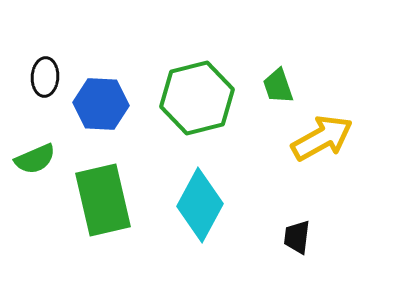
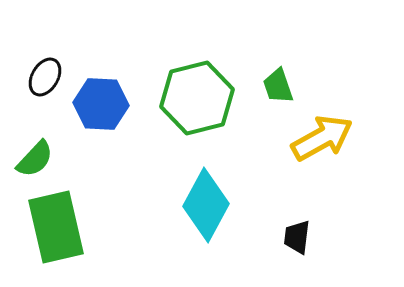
black ellipse: rotated 27 degrees clockwise
green semicircle: rotated 24 degrees counterclockwise
green rectangle: moved 47 px left, 27 px down
cyan diamond: moved 6 px right
